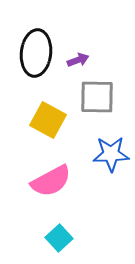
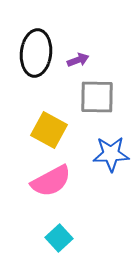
yellow square: moved 1 px right, 10 px down
